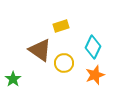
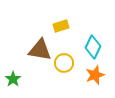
brown triangle: rotated 25 degrees counterclockwise
